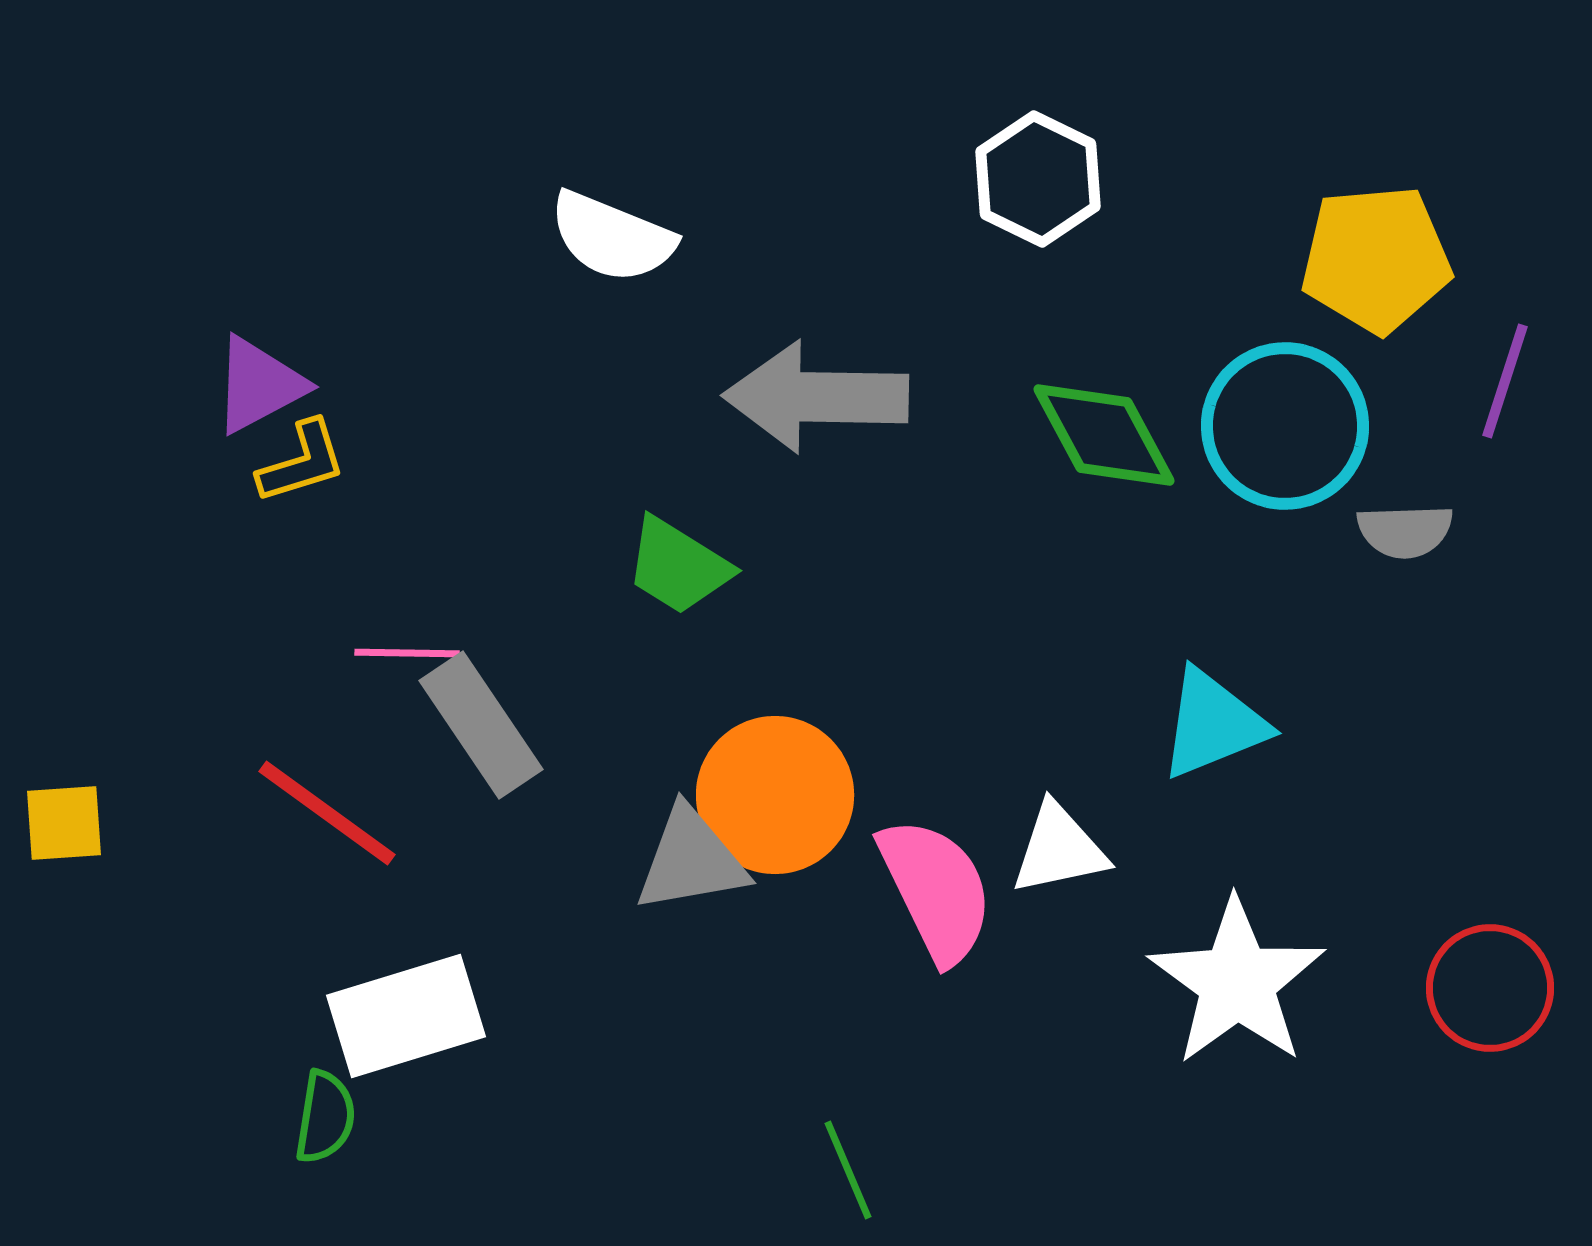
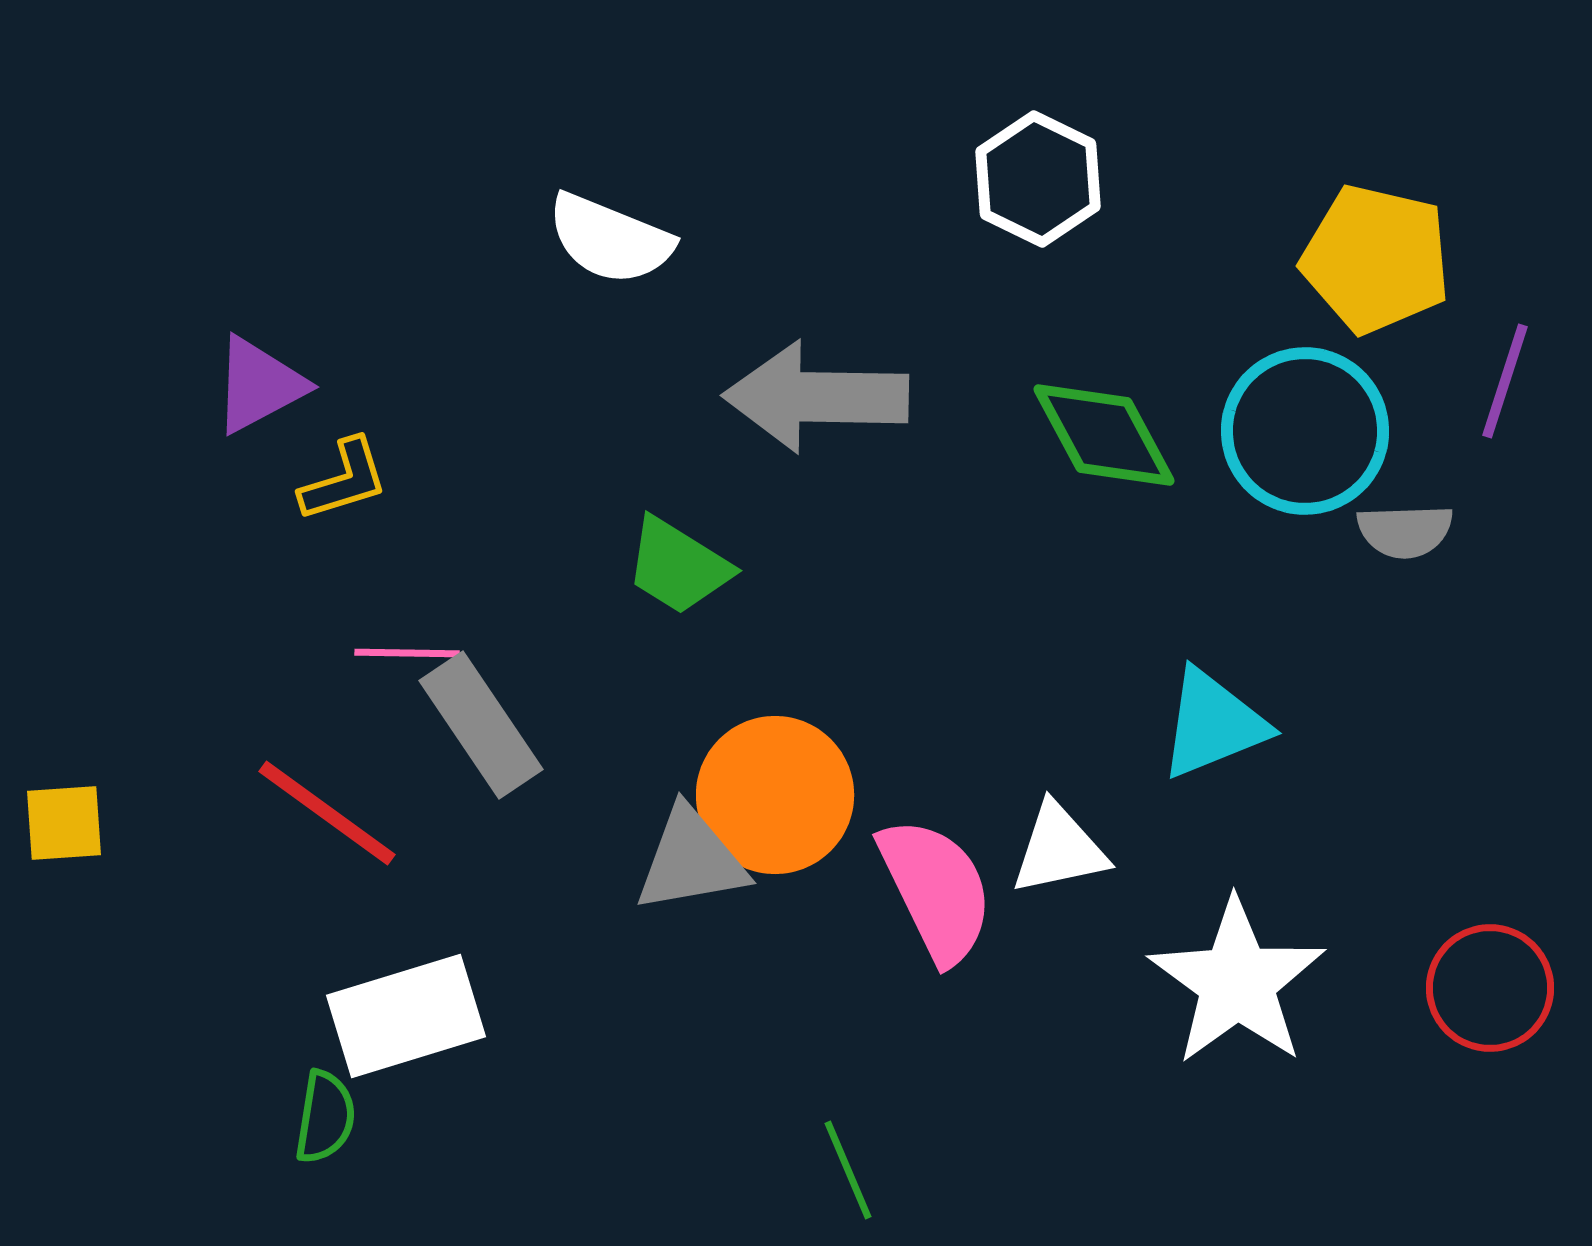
white semicircle: moved 2 px left, 2 px down
yellow pentagon: rotated 18 degrees clockwise
cyan circle: moved 20 px right, 5 px down
yellow L-shape: moved 42 px right, 18 px down
